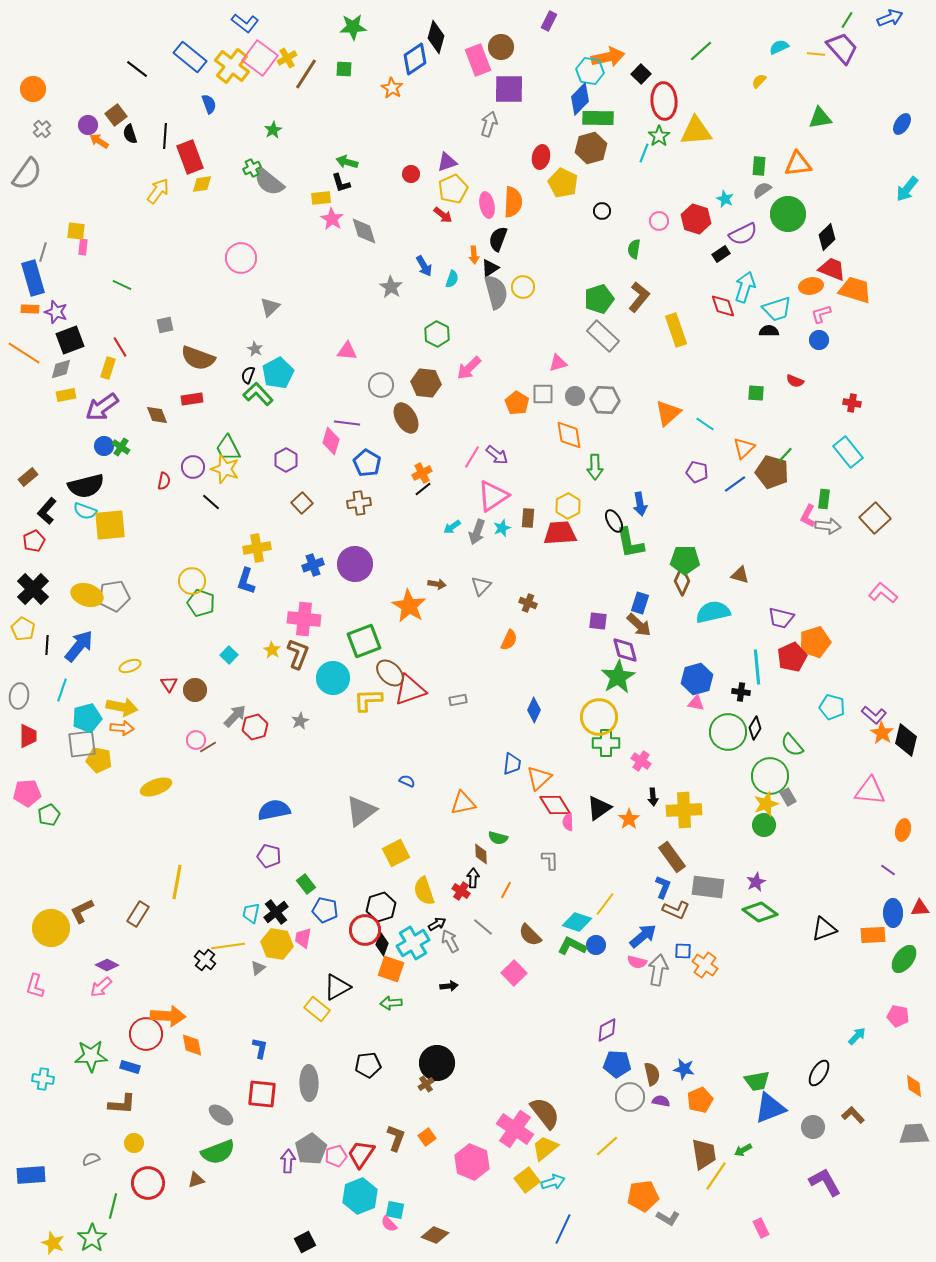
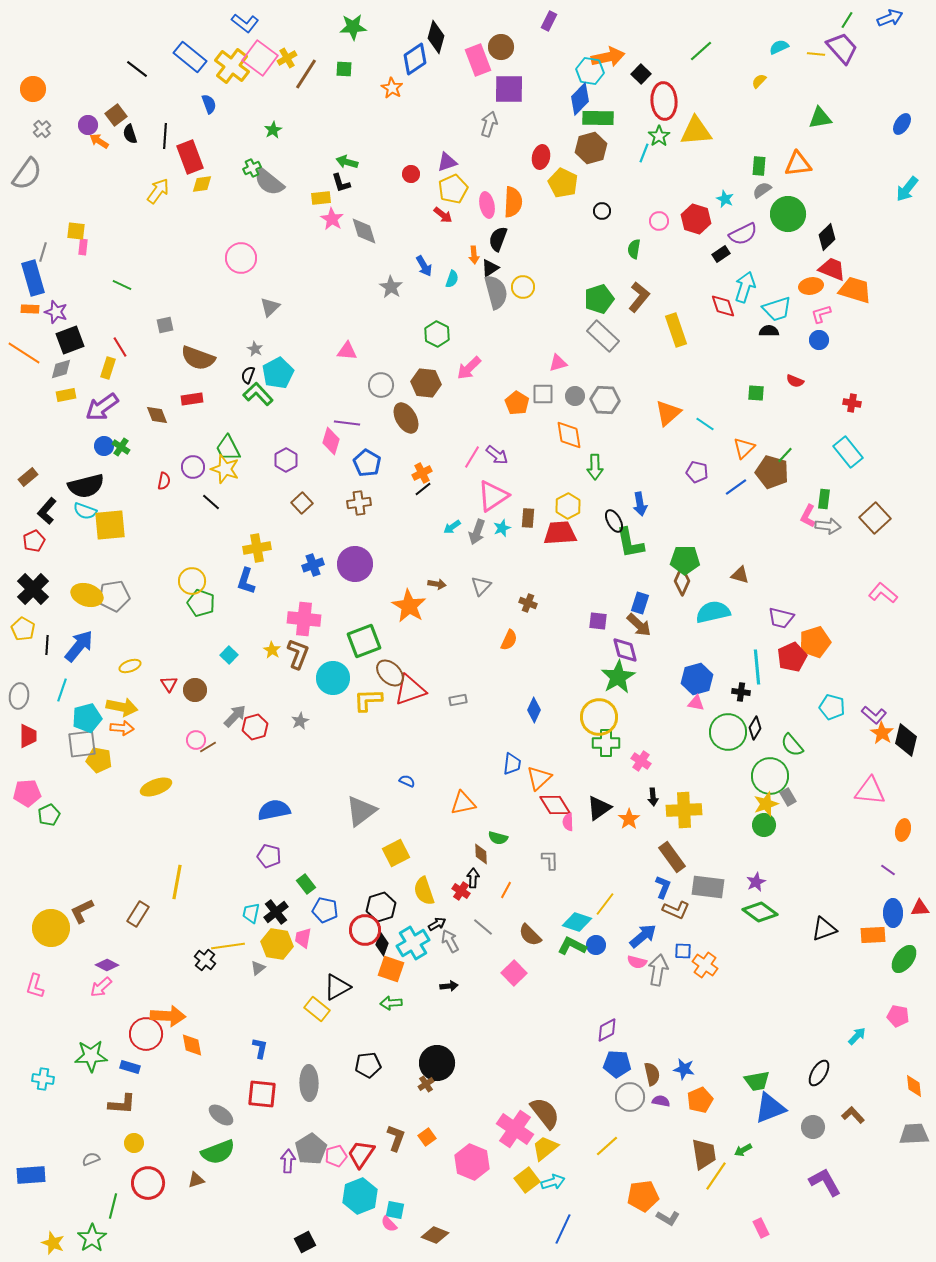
blue line at (735, 484): moved 1 px right, 3 px down
